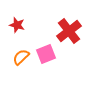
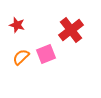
red cross: moved 2 px right, 1 px up
